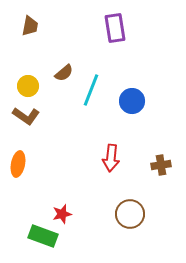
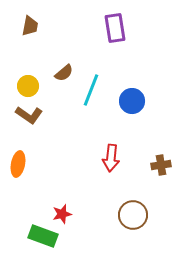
brown L-shape: moved 3 px right, 1 px up
brown circle: moved 3 px right, 1 px down
